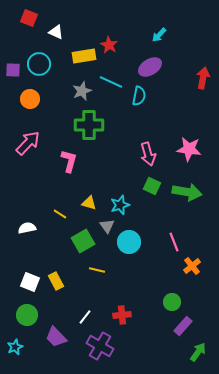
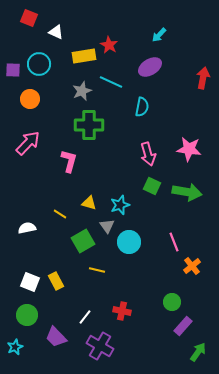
cyan semicircle at (139, 96): moved 3 px right, 11 px down
red cross at (122, 315): moved 4 px up; rotated 18 degrees clockwise
